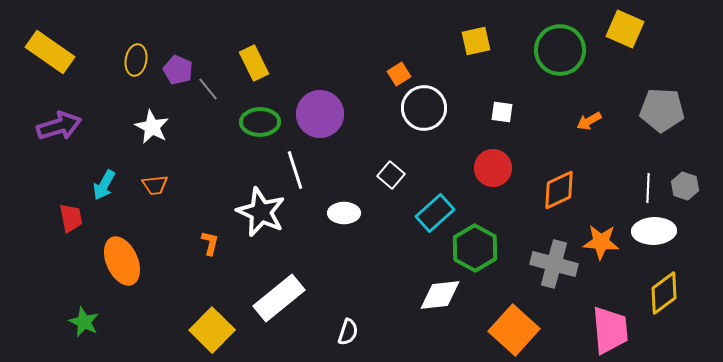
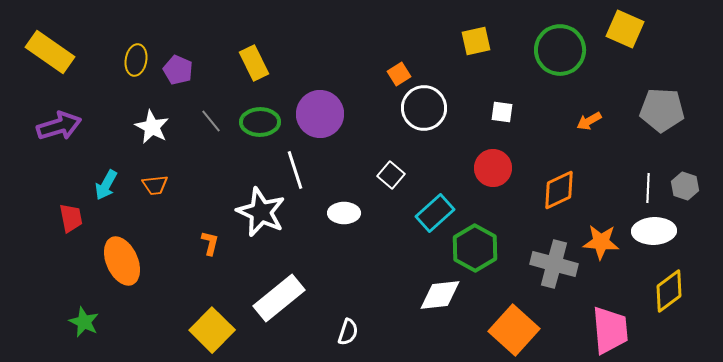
gray line at (208, 89): moved 3 px right, 32 px down
cyan arrow at (104, 185): moved 2 px right
yellow diamond at (664, 293): moved 5 px right, 2 px up
